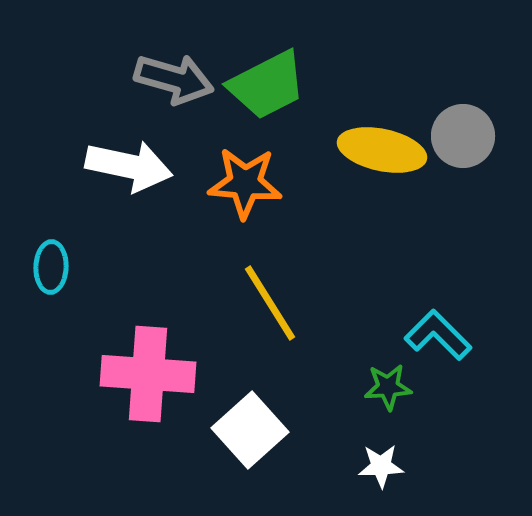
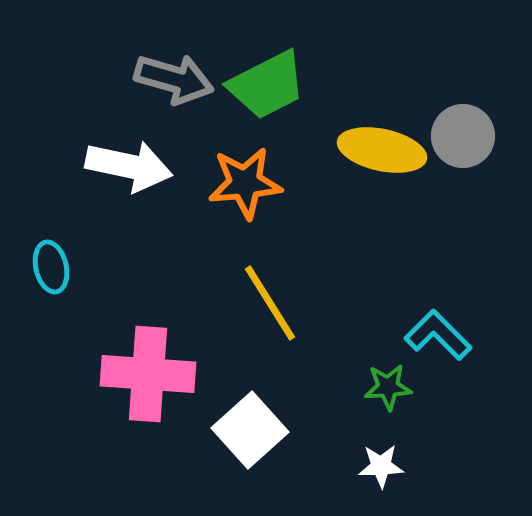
orange star: rotated 10 degrees counterclockwise
cyan ellipse: rotated 15 degrees counterclockwise
